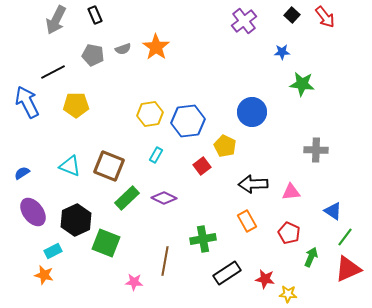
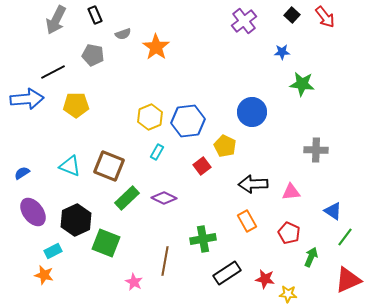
gray semicircle at (123, 49): moved 15 px up
blue arrow at (27, 102): moved 3 px up; rotated 112 degrees clockwise
yellow hexagon at (150, 114): moved 3 px down; rotated 15 degrees counterclockwise
cyan rectangle at (156, 155): moved 1 px right, 3 px up
red triangle at (348, 269): moved 11 px down
pink star at (134, 282): rotated 24 degrees clockwise
